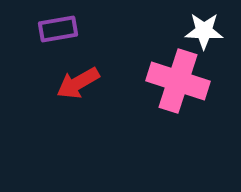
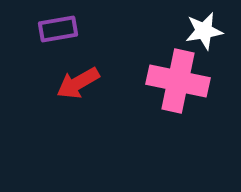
white star: rotated 12 degrees counterclockwise
pink cross: rotated 6 degrees counterclockwise
